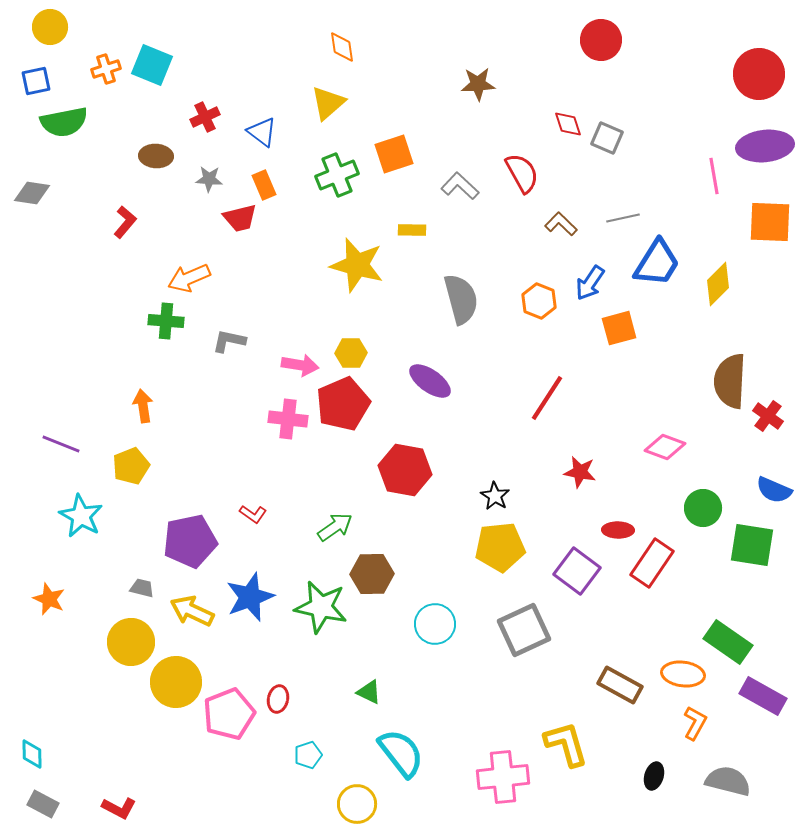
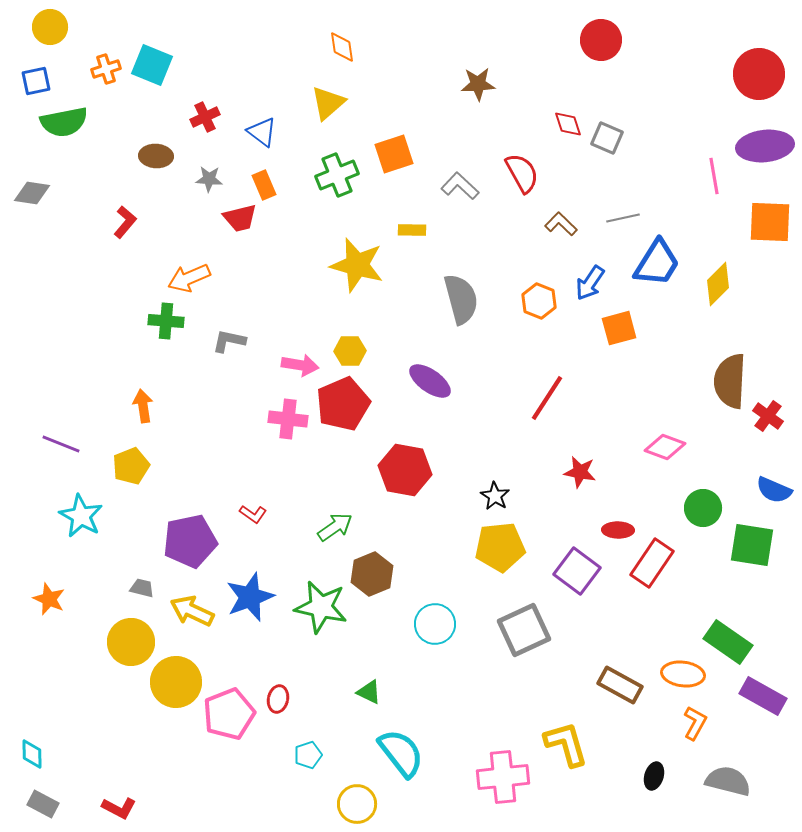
yellow hexagon at (351, 353): moved 1 px left, 2 px up
brown hexagon at (372, 574): rotated 21 degrees counterclockwise
